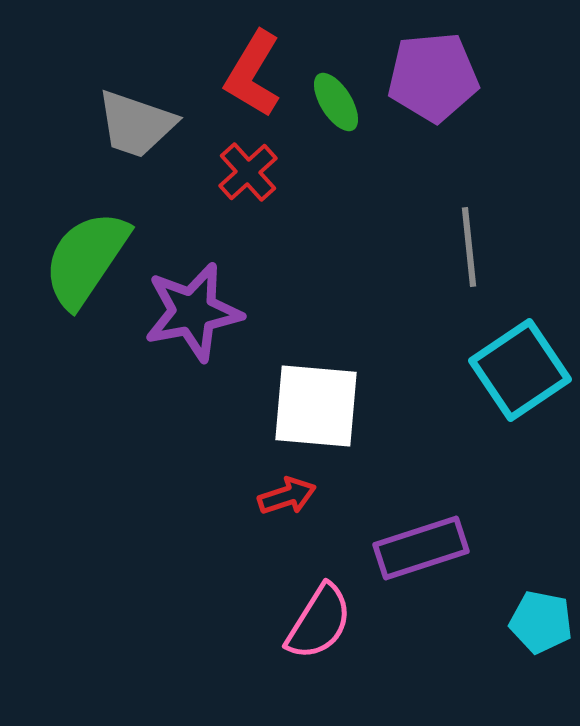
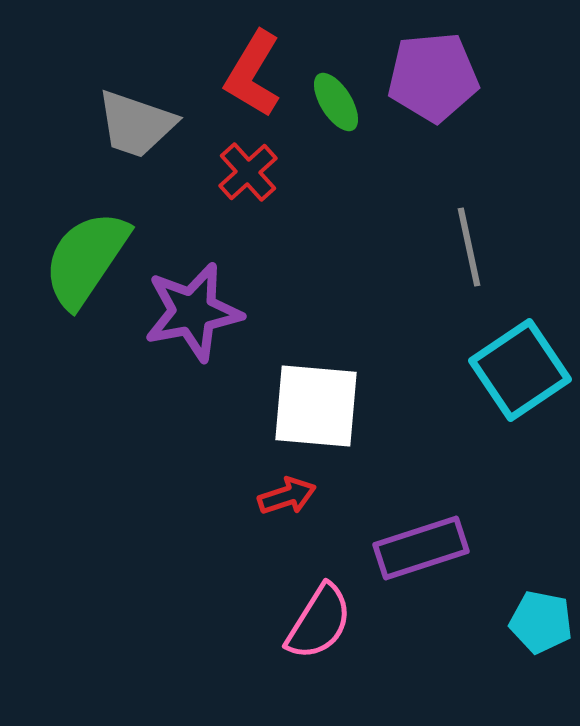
gray line: rotated 6 degrees counterclockwise
